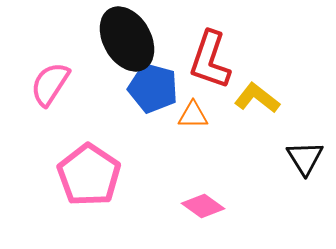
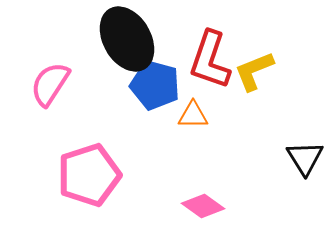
blue pentagon: moved 2 px right, 3 px up
yellow L-shape: moved 3 px left, 27 px up; rotated 60 degrees counterclockwise
pink pentagon: rotated 20 degrees clockwise
